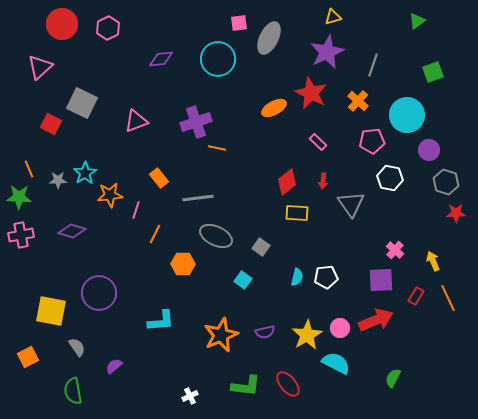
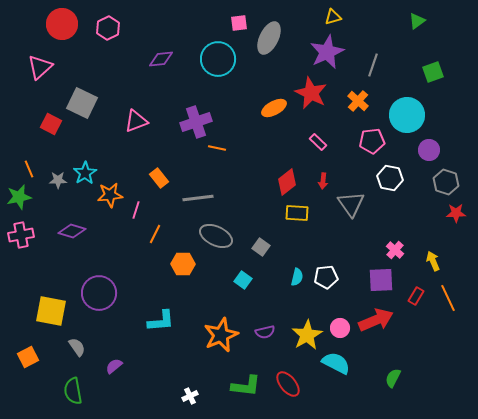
green star at (19, 197): rotated 15 degrees counterclockwise
